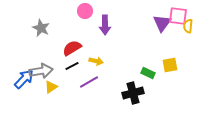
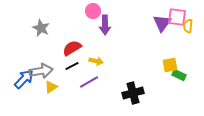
pink circle: moved 8 px right
pink square: moved 1 px left, 1 px down
green rectangle: moved 31 px right, 2 px down
